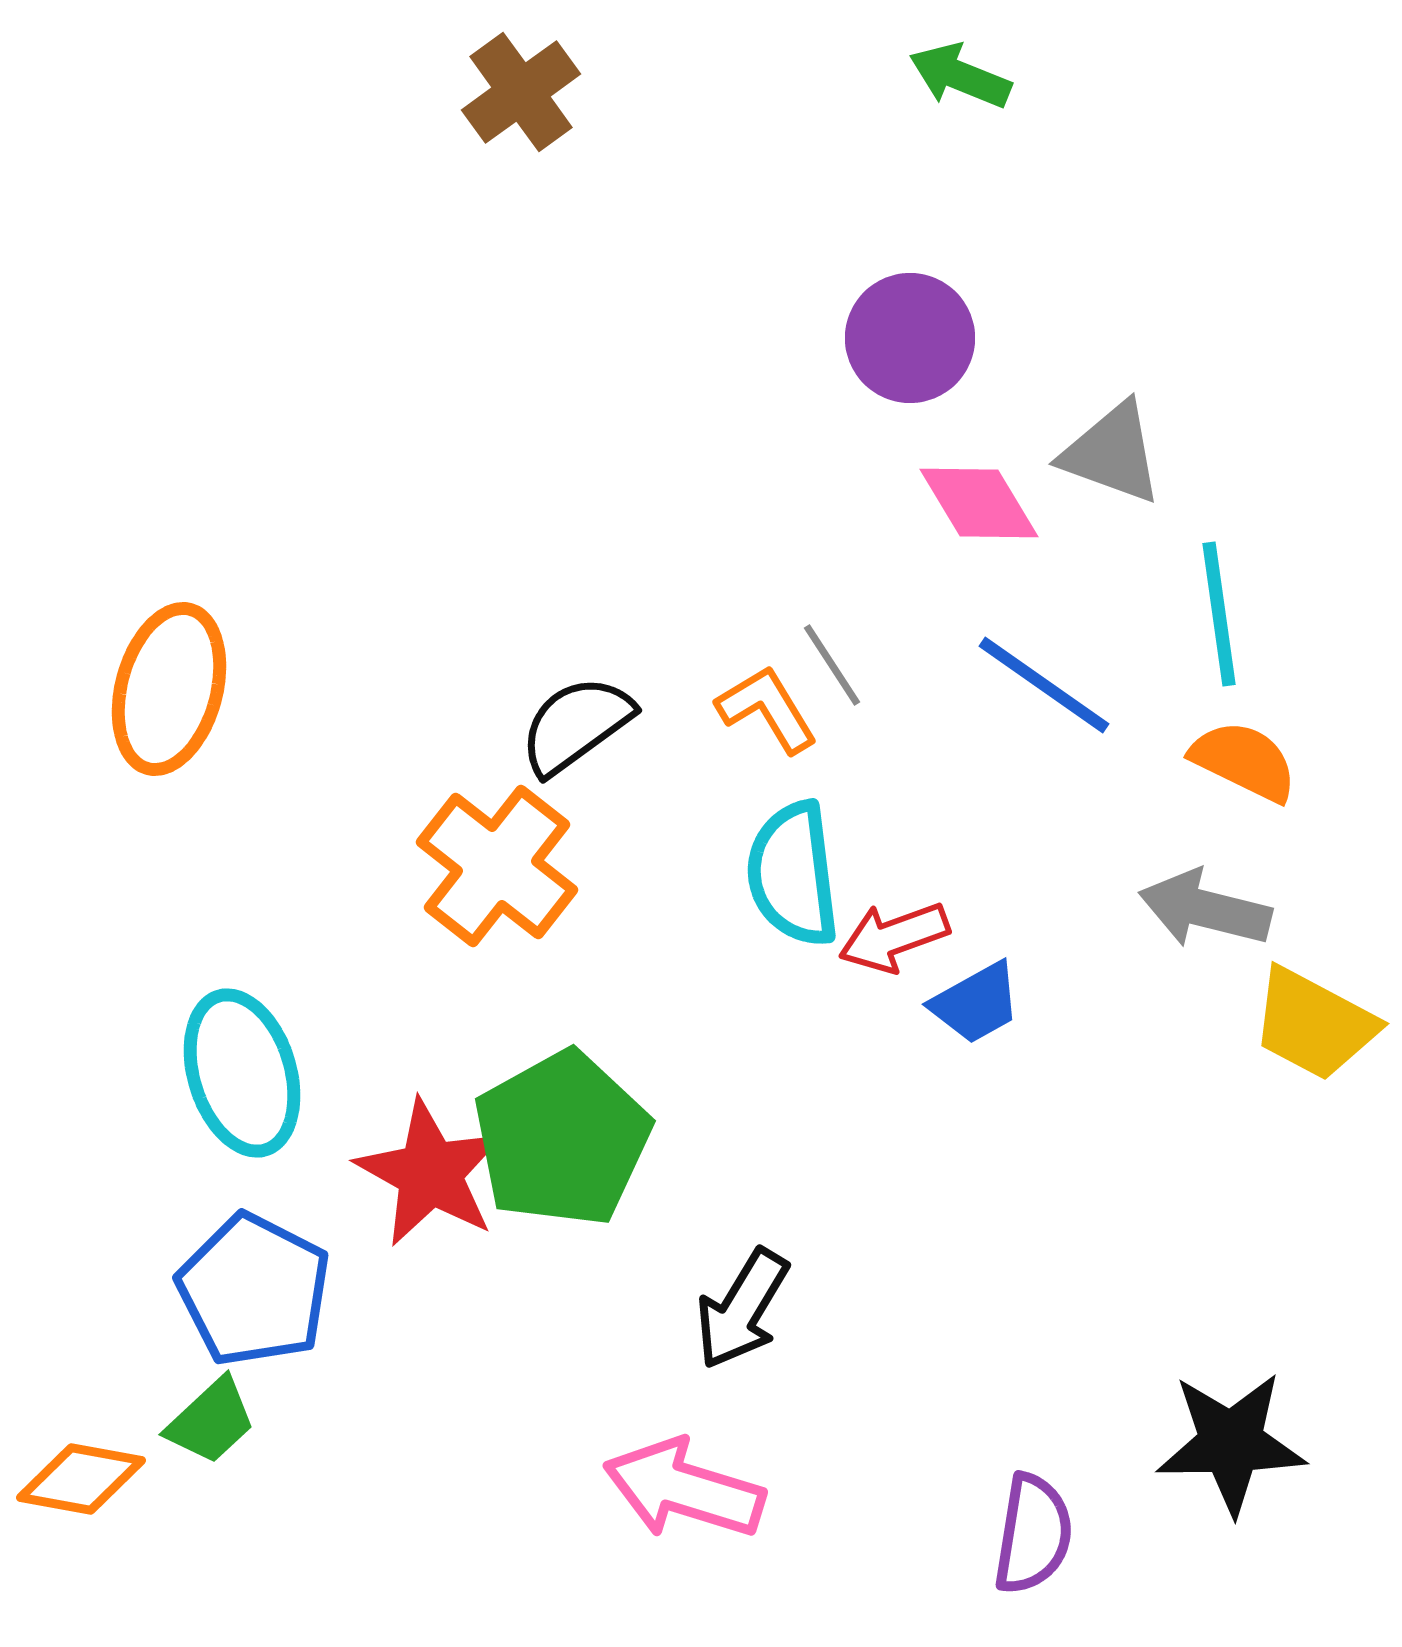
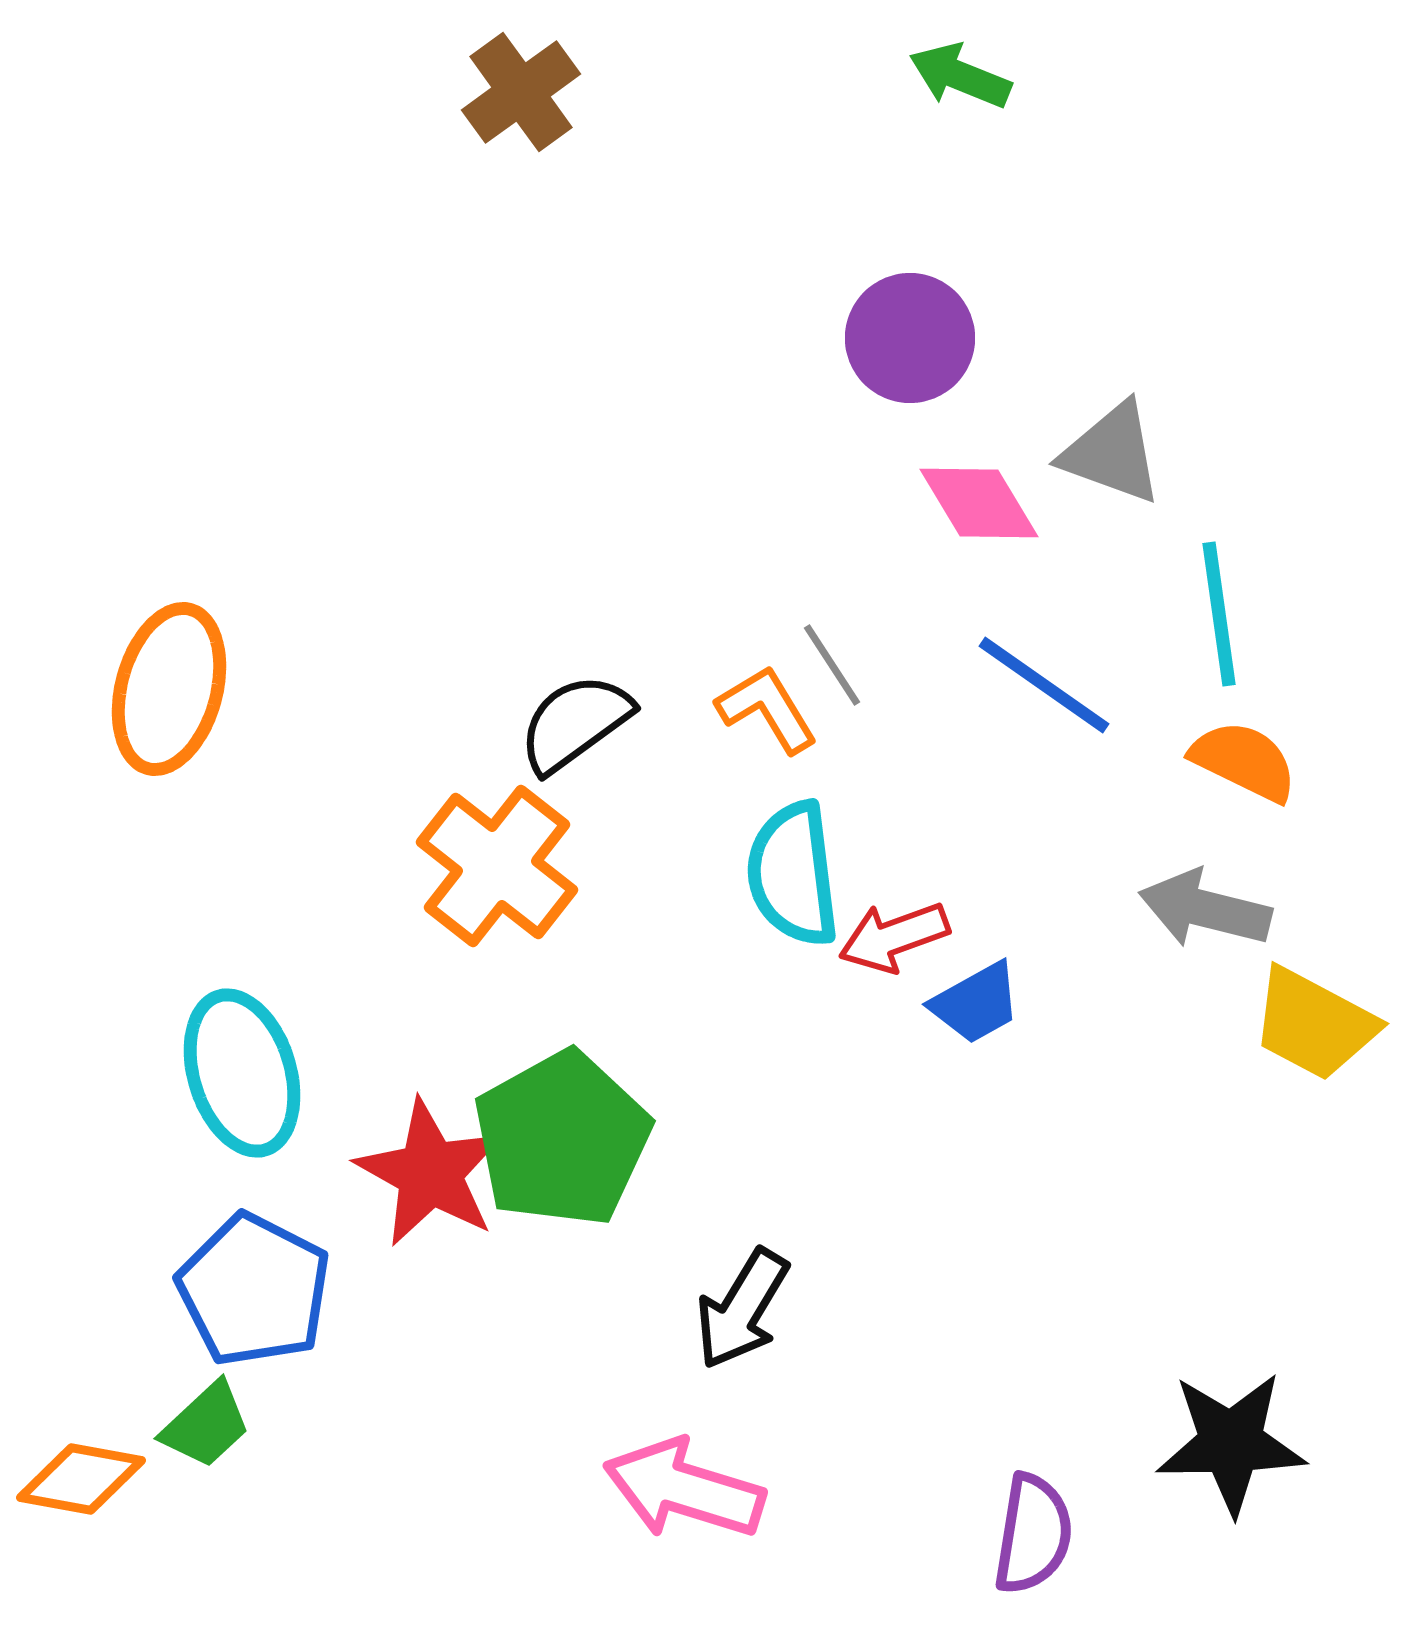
black semicircle: moved 1 px left, 2 px up
green trapezoid: moved 5 px left, 4 px down
